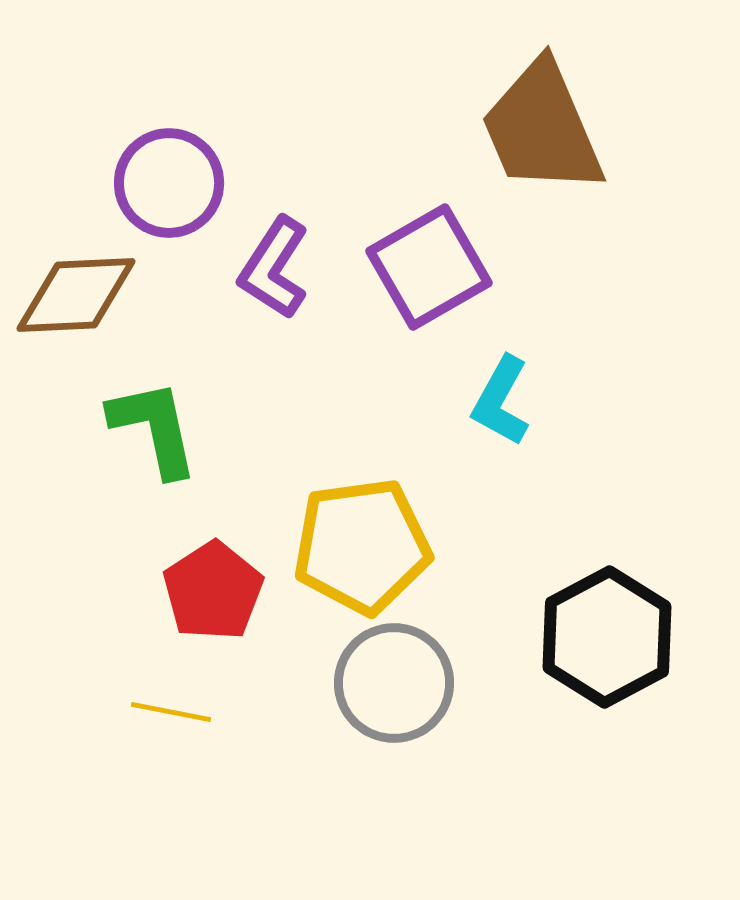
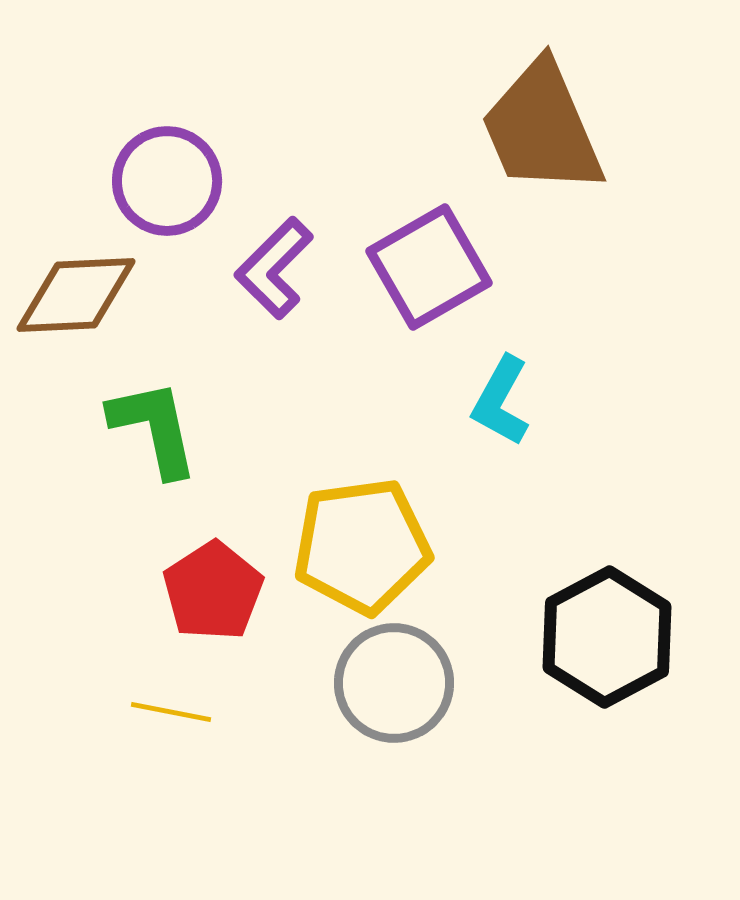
purple circle: moved 2 px left, 2 px up
purple L-shape: rotated 12 degrees clockwise
